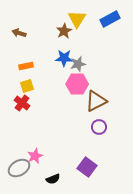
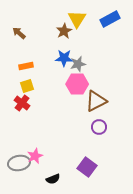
brown arrow: rotated 24 degrees clockwise
gray ellipse: moved 5 px up; rotated 20 degrees clockwise
